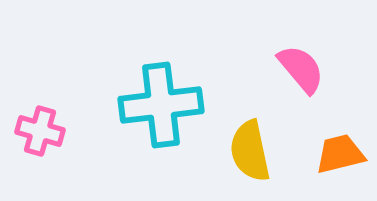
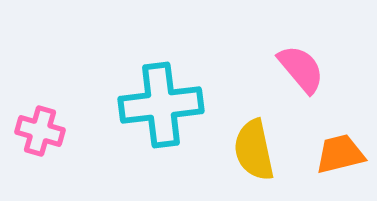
yellow semicircle: moved 4 px right, 1 px up
